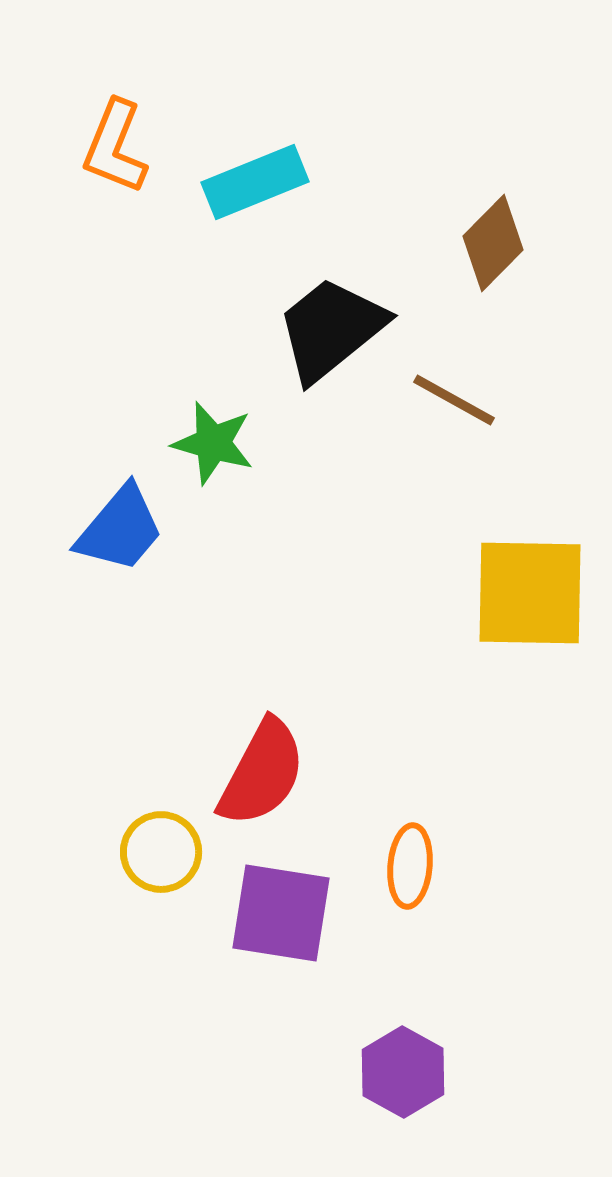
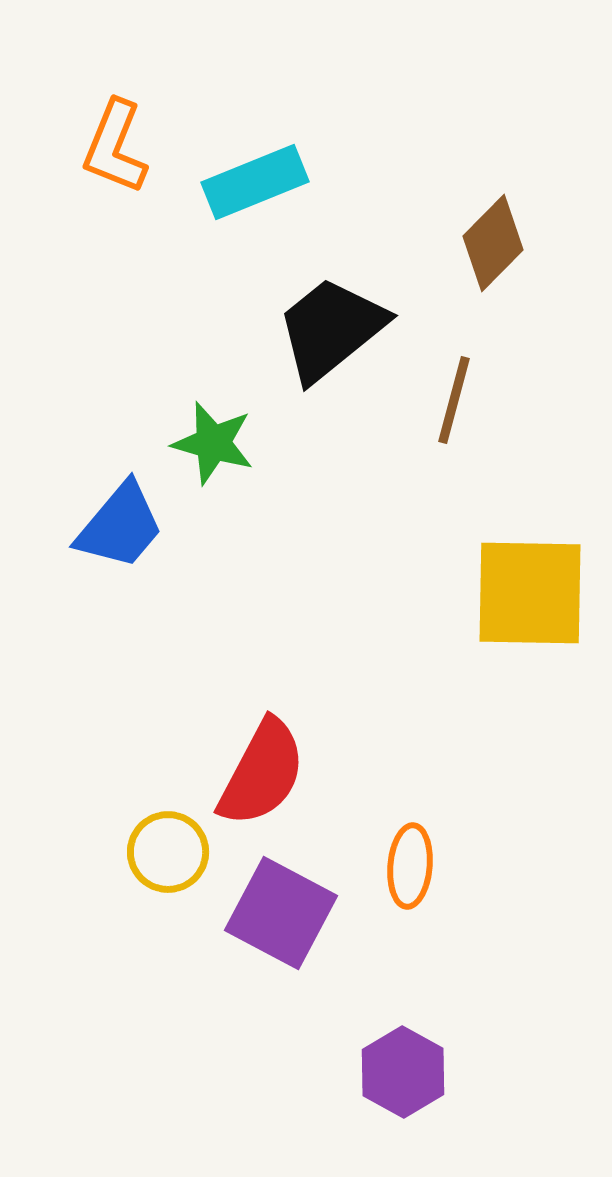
brown line: rotated 76 degrees clockwise
blue trapezoid: moved 3 px up
yellow circle: moved 7 px right
purple square: rotated 19 degrees clockwise
